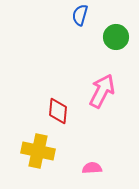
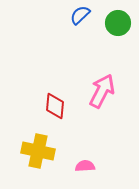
blue semicircle: rotated 30 degrees clockwise
green circle: moved 2 px right, 14 px up
red diamond: moved 3 px left, 5 px up
pink semicircle: moved 7 px left, 2 px up
